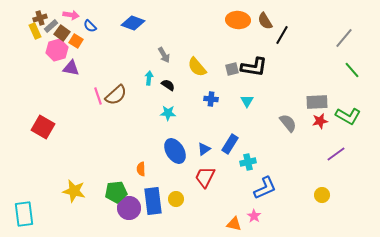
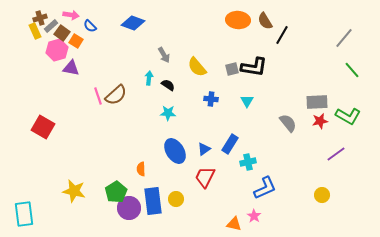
green pentagon at (116, 192): rotated 25 degrees counterclockwise
